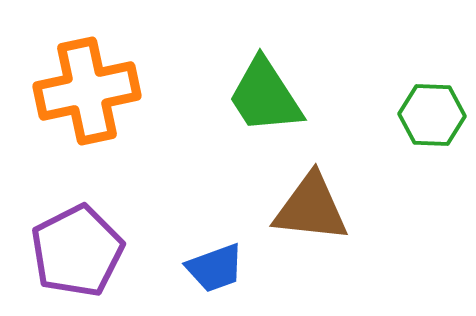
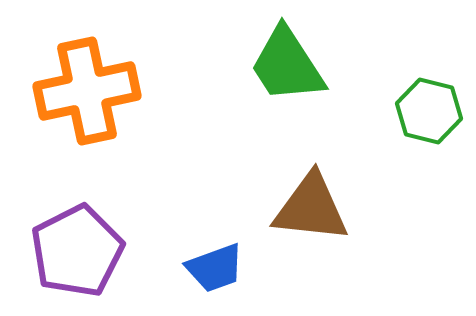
green trapezoid: moved 22 px right, 31 px up
green hexagon: moved 3 px left, 4 px up; rotated 12 degrees clockwise
